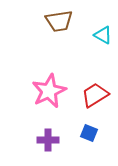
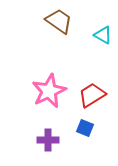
brown trapezoid: rotated 136 degrees counterclockwise
red trapezoid: moved 3 px left
blue square: moved 4 px left, 5 px up
